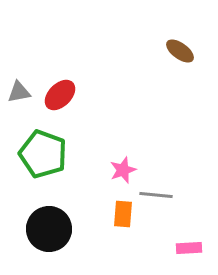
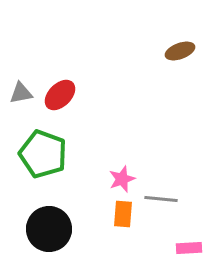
brown ellipse: rotated 56 degrees counterclockwise
gray triangle: moved 2 px right, 1 px down
pink star: moved 1 px left, 9 px down
gray line: moved 5 px right, 4 px down
